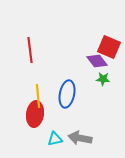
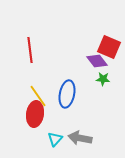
yellow line: rotated 30 degrees counterclockwise
cyan triangle: rotated 35 degrees counterclockwise
